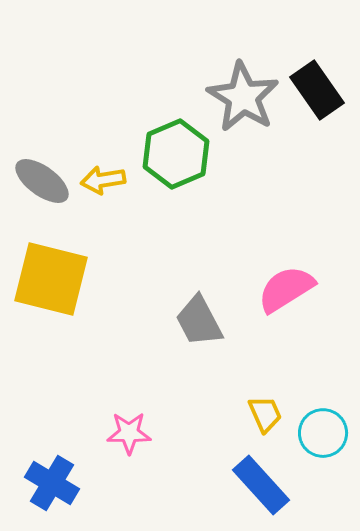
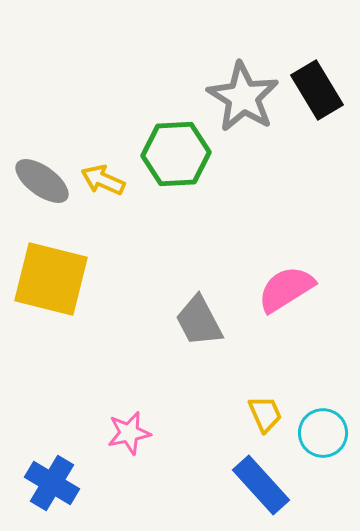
black rectangle: rotated 4 degrees clockwise
green hexagon: rotated 20 degrees clockwise
yellow arrow: rotated 33 degrees clockwise
pink star: rotated 12 degrees counterclockwise
